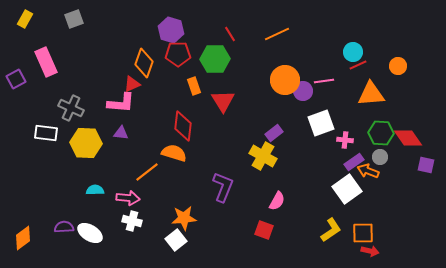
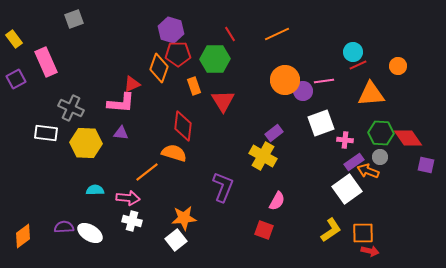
yellow rectangle at (25, 19): moved 11 px left, 20 px down; rotated 66 degrees counterclockwise
orange diamond at (144, 63): moved 15 px right, 5 px down
orange diamond at (23, 238): moved 2 px up
